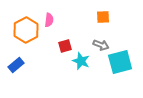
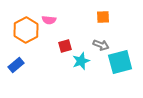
pink semicircle: rotated 88 degrees clockwise
cyan star: rotated 30 degrees clockwise
